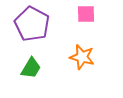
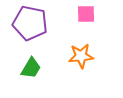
purple pentagon: moved 2 px left, 1 px up; rotated 16 degrees counterclockwise
orange star: moved 1 px left, 1 px up; rotated 20 degrees counterclockwise
